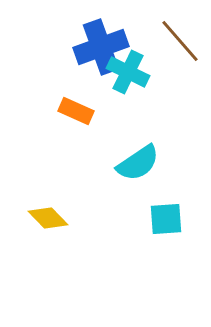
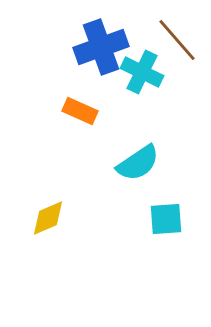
brown line: moved 3 px left, 1 px up
cyan cross: moved 14 px right
orange rectangle: moved 4 px right
yellow diamond: rotated 69 degrees counterclockwise
